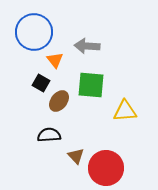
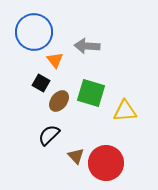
green square: moved 8 px down; rotated 12 degrees clockwise
black semicircle: rotated 40 degrees counterclockwise
red circle: moved 5 px up
